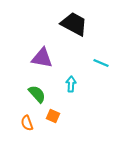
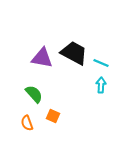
black trapezoid: moved 29 px down
cyan arrow: moved 30 px right, 1 px down
green semicircle: moved 3 px left
